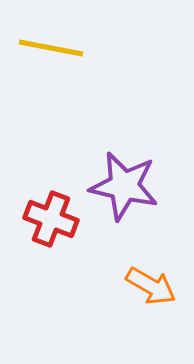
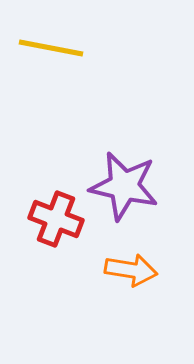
red cross: moved 5 px right
orange arrow: moved 20 px left, 16 px up; rotated 21 degrees counterclockwise
